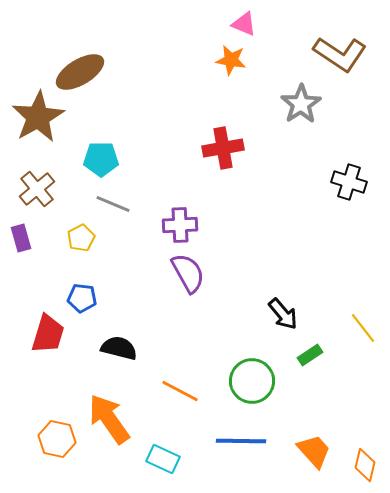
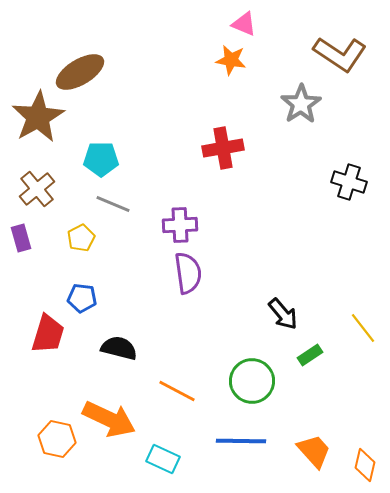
purple semicircle: rotated 21 degrees clockwise
orange line: moved 3 px left
orange arrow: rotated 150 degrees clockwise
